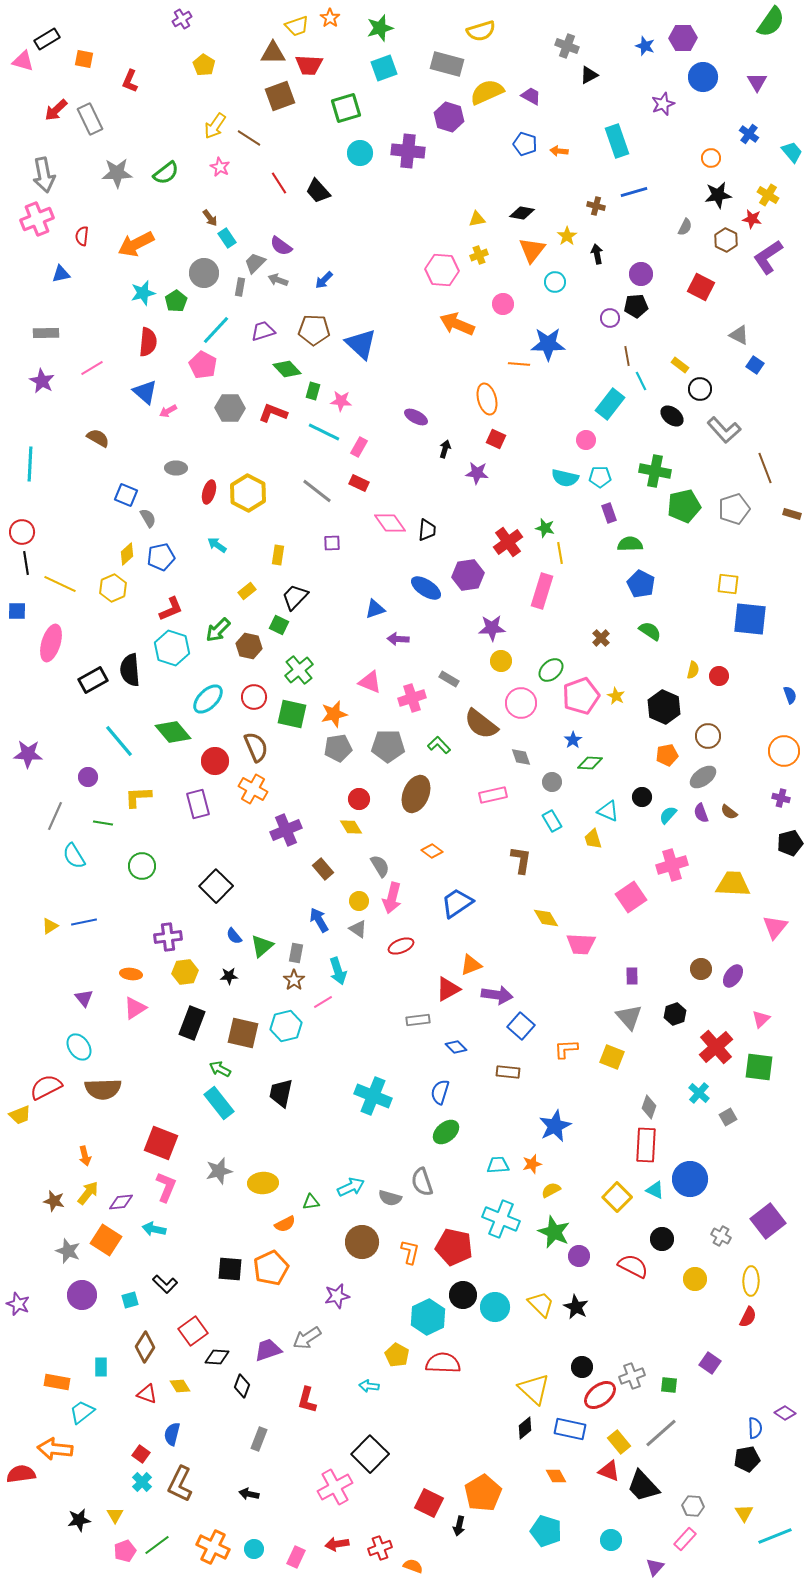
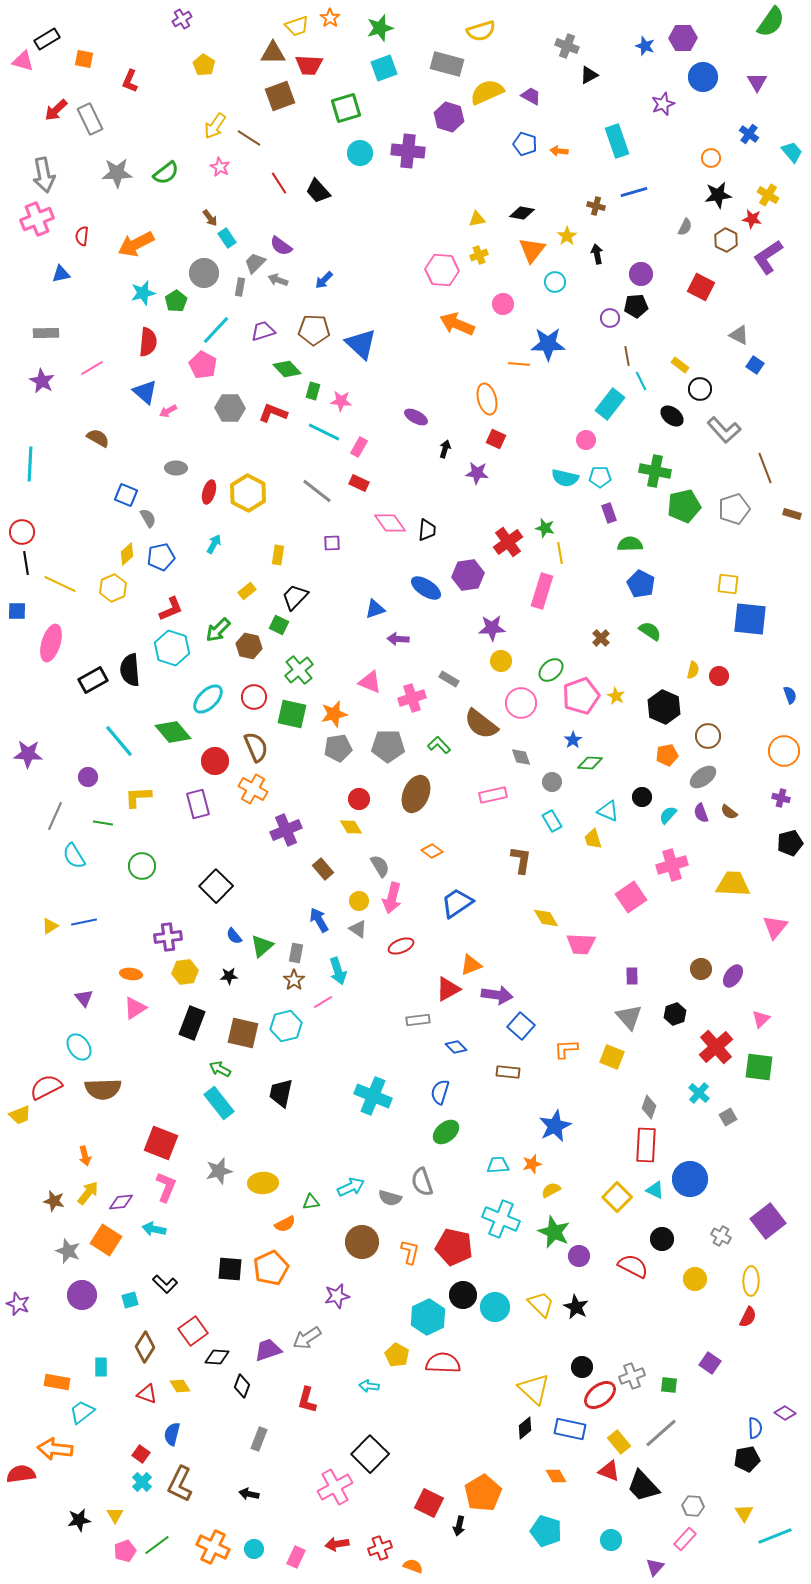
cyan arrow at (217, 545): moved 3 px left, 1 px up; rotated 84 degrees clockwise
